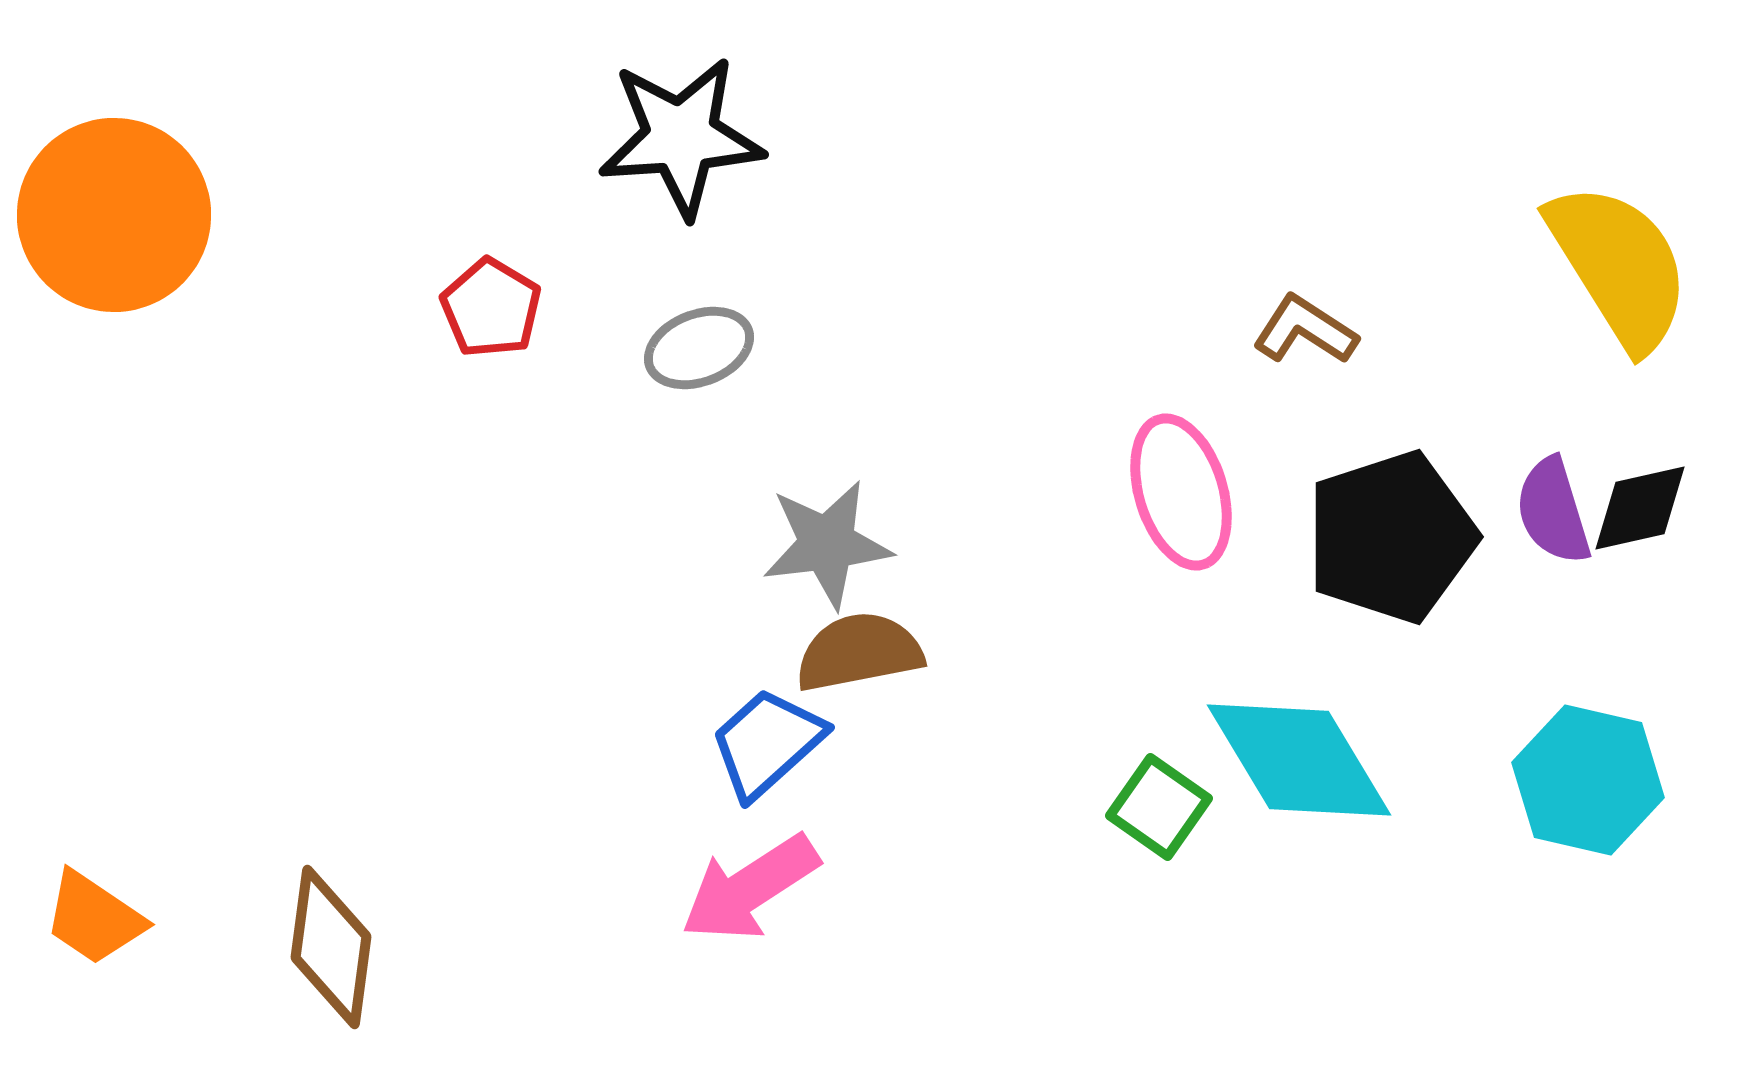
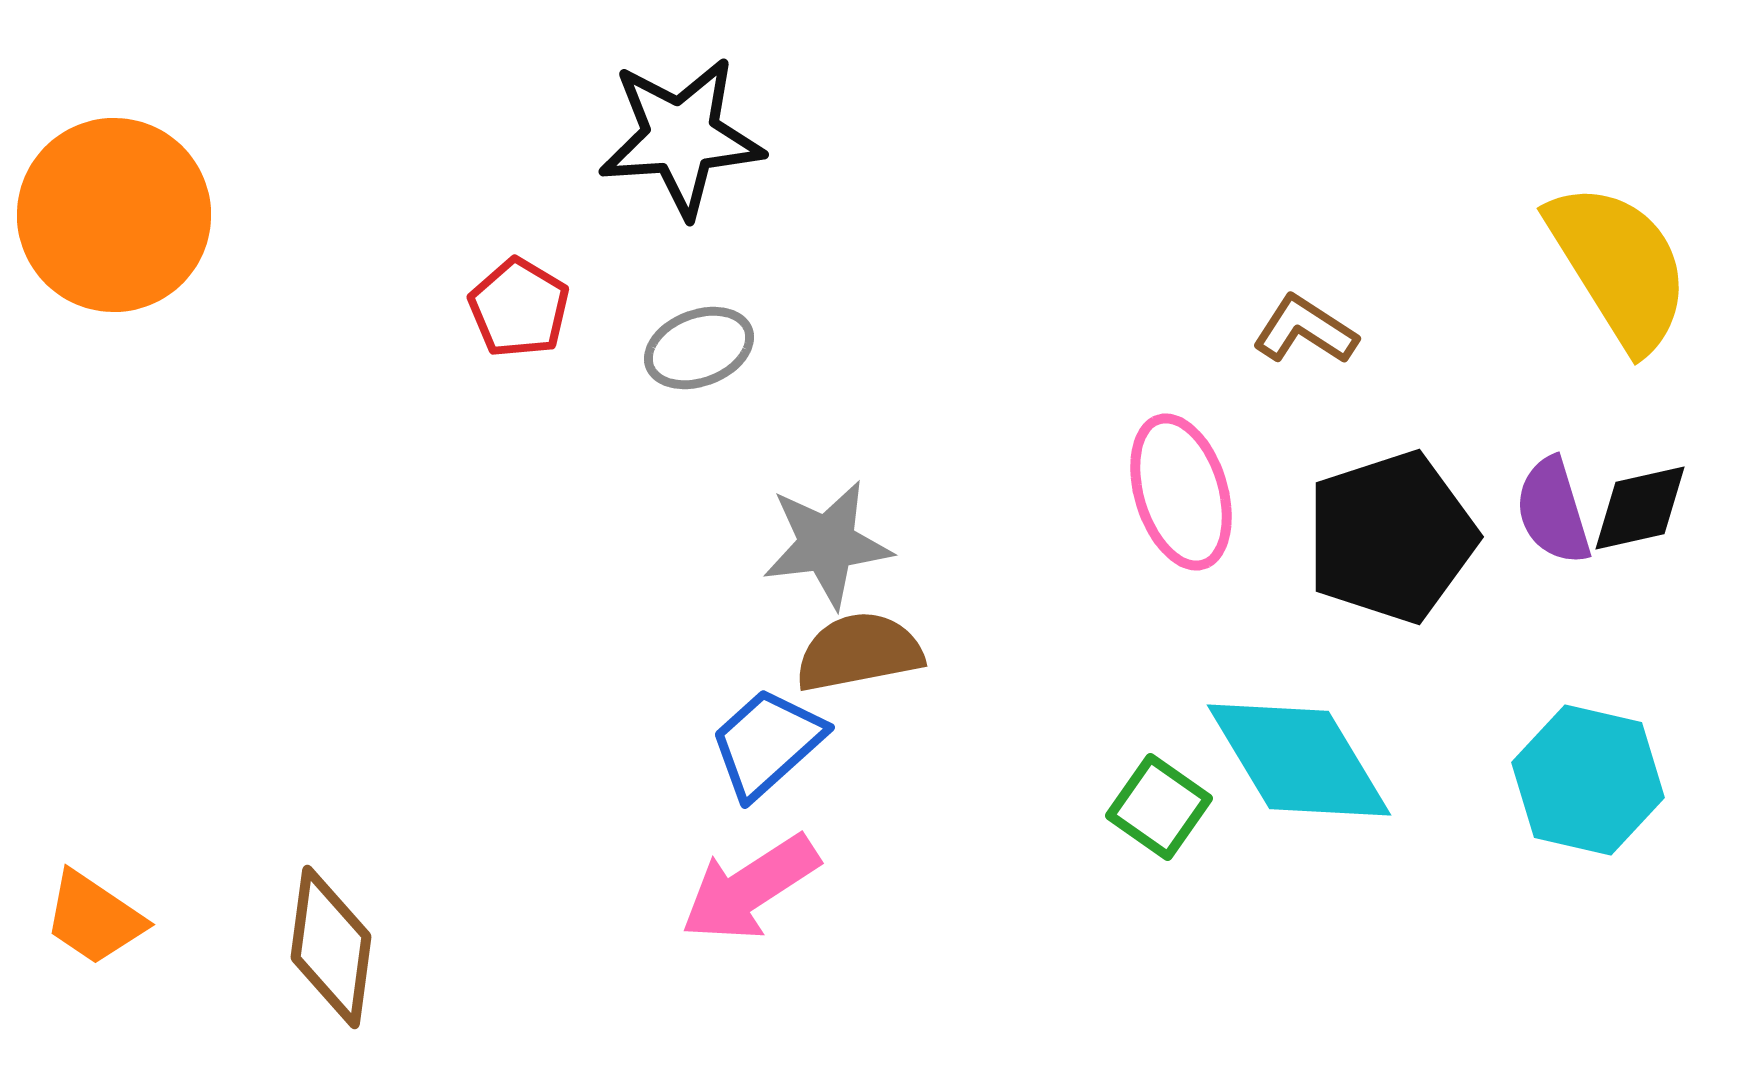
red pentagon: moved 28 px right
